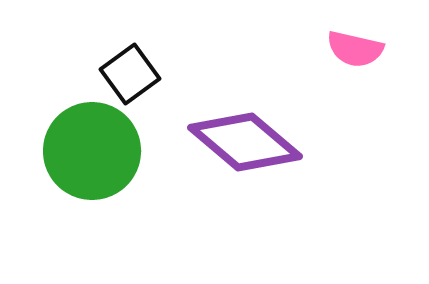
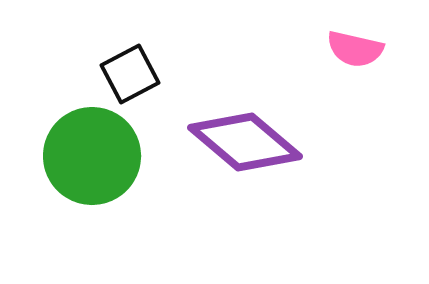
black square: rotated 8 degrees clockwise
green circle: moved 5 px down
